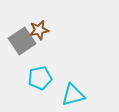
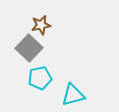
brown star: moved 2 px right, 5 px up
gray square: moved 7 px right, 7 px down; rotated 12 degrees counterclockwise
